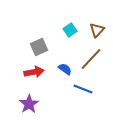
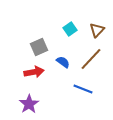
cyan square: moved 1 px up
blue semicircle: moved 2 px left, 7 px up
